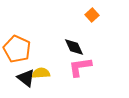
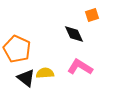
orange square: rotated 24 degrees clockwise
black diamond: moved 13 px up
pink L-shape: rotated 40 degrees clockwise
yellow semicircle: moved 4 px right
